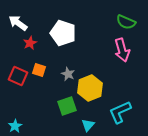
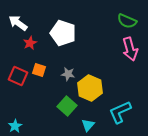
green semicircle: moved 1 px right, 1 px up
pink arrow: moved 8 px right, 1 px up
gray star: rotated 16 degrees counterclockwise
yellow hexagon: rotated 15 degrees counterclockwise
green square: rotated 30 degrees counterclockwise
